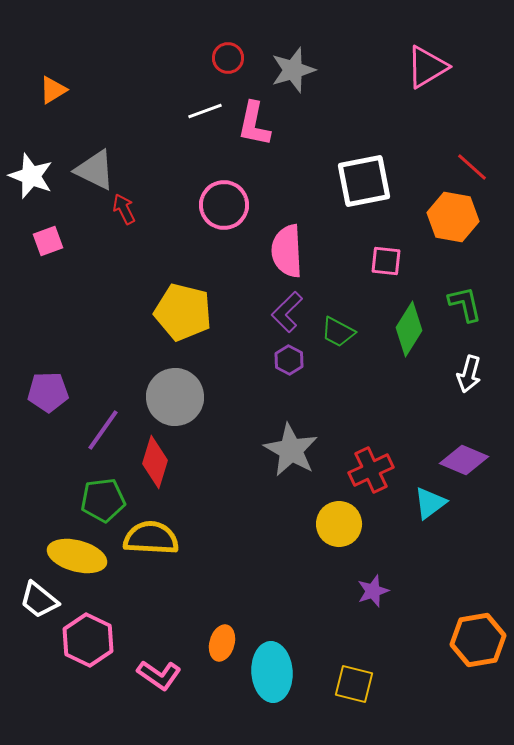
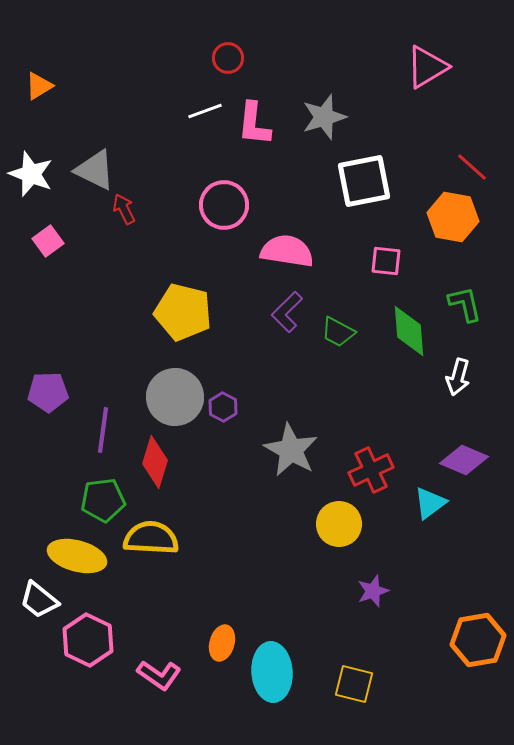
gray star at (293, 70): moved 31 px right, 47 px down
orange triangle at (53, 90): moved 14 px left, 4 px up
pink L-shape at (254, 124): rotated 6 degrees counterclockwise
white star at (31, 176): moved 2 px up
pink square at (48, 241): rotated 16 degrees counterclockwise
pink semicircle at (287, 251): rotated 102 degrees clockwise
green diamond at (409, 329): moved 2 px down; rotated 36 degrees counterclockwise
purple hexagon at (289, 360): moved 66 px left, 47 px down
white arrow at (469, 374): moved 11 px left, 3 px down
purple line at (103, 430): rotated 27 degrees counterclockwise
